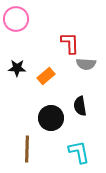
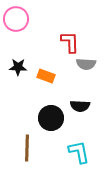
red L-shape: moved 1 px up
black star: moved 1 px right, 1 px up
orange rectangle: rotated 60 degrees clockwise
black semicircle: rotated 78 degrees counterclockwise
brown line: moved 1 px up
